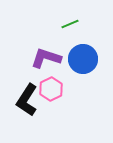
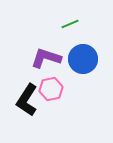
pink hexagon: rotated 15 degrees clockwise
